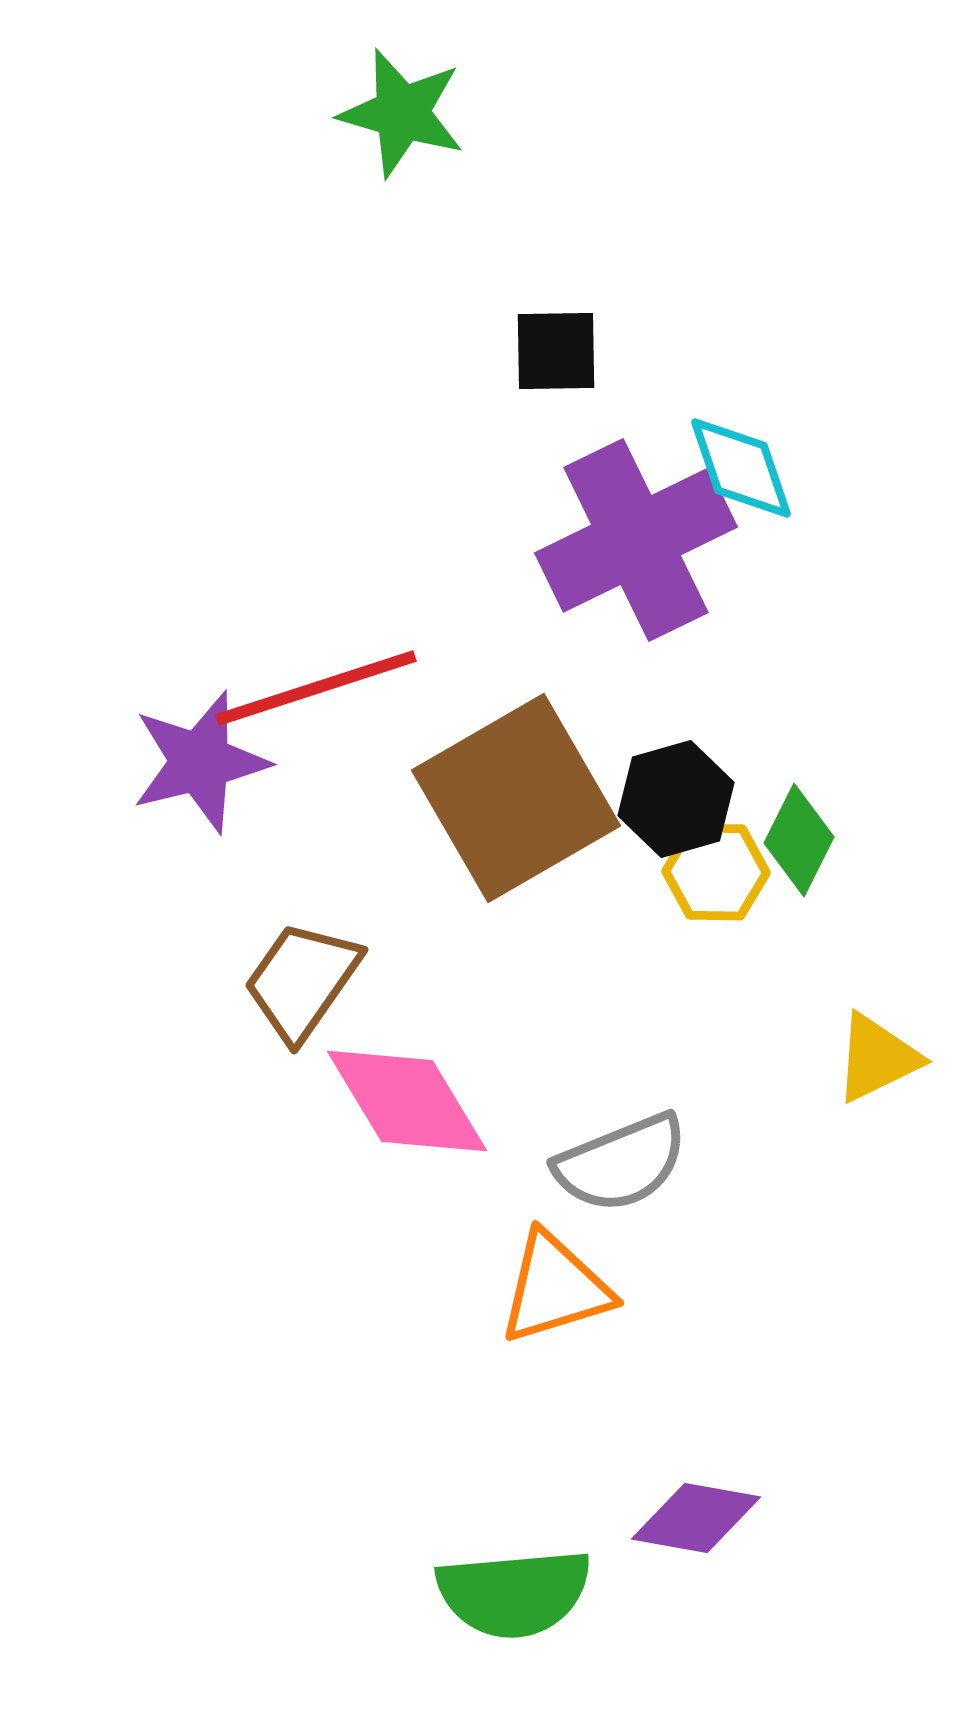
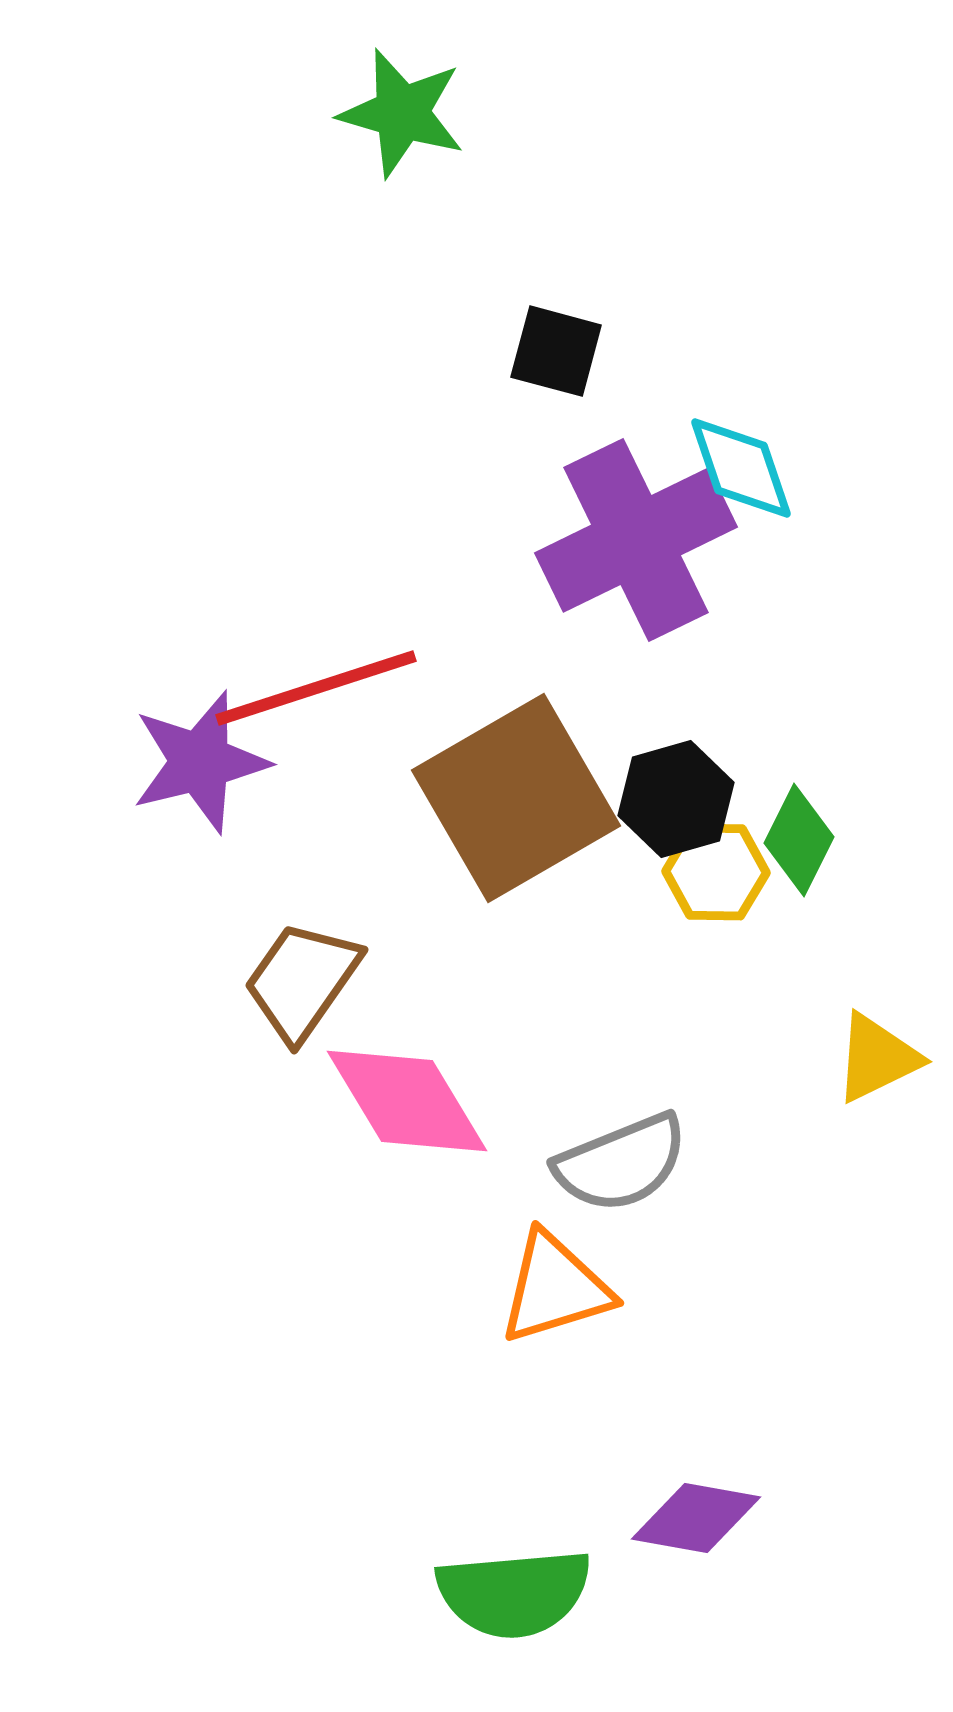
black square: rotated 16 degrees clockwise
